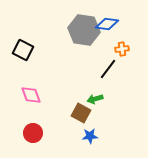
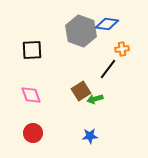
gray hexagon: moved 3 px left, 1 px down; rotated 12 degrees clockwise
black square: moved 9 px right; rotated 30 degrees counterclockwise
brown square: moved 22 px up; rotated 30 degrees clockwise
